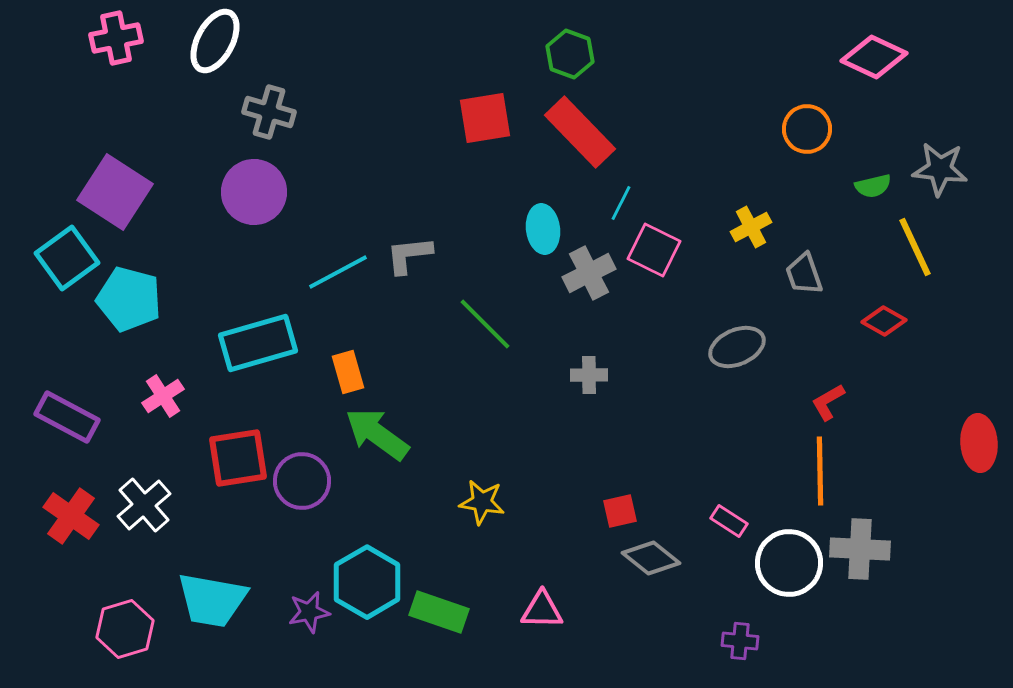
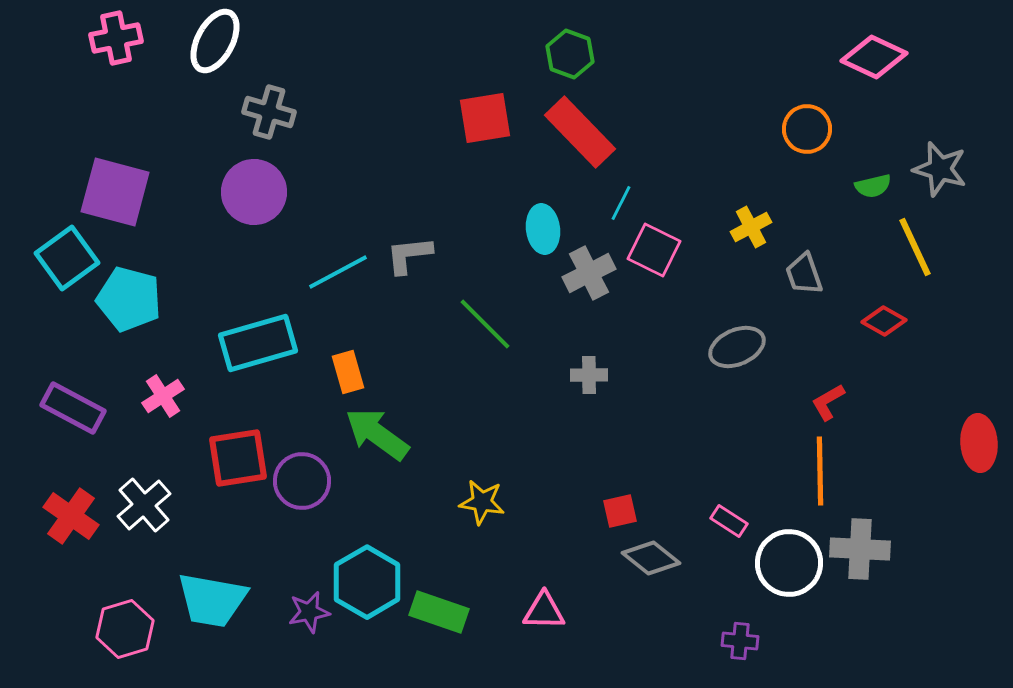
gray star at (940, 169): rotated 10 degrees clockwise
purple square at (115, 192): rotated 18 degrees counterclockwise
purple rectangle at (67, 417): moved 6 px right, 9 px up
pink triangle at (542, 610): moved 2 px right, 1 px down
